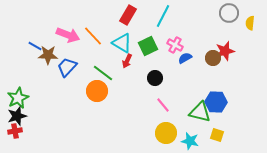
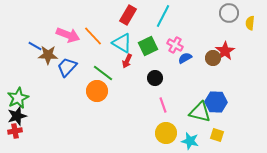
red star: rotated 18 degrees counterclockwise
pink line: rotated 21 degrees clockwise
